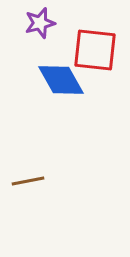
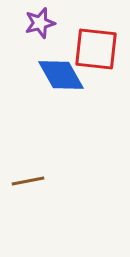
red square: moved 1 px right, 1 px up
blue diamond: moved 5 px up
